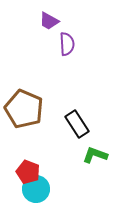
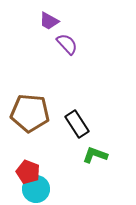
purple semicircle: rotated 40 degrees counterclockwise
brown pentagon: moved 6 px right, 4 px down; rotated 18 degrees counterclockwise
